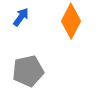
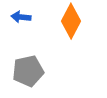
blue arrow: rotated 120 degrees counterclockwise
